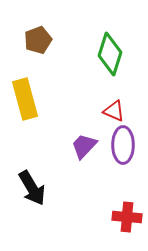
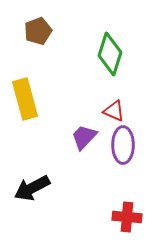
brown pentagon: moved 9 px up
purple trapezoid: moved 9 px up
black arrow: rotated 93 degrees clockwise
